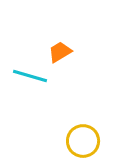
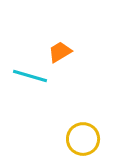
yellow circle: moved 2 px up
